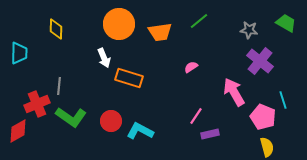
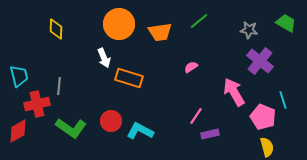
cyan trapezoid: moved 23 px down; rotated 15 degrees counterclockwise
red cross: rotated 10 degrees clockwise
green L-shape: moved 11 px down
